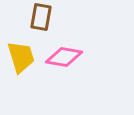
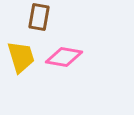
brown rectangle: moved 2 px left
